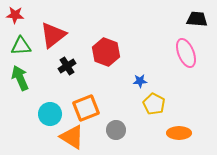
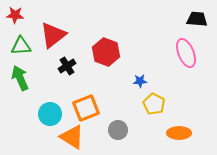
gray circle: moved 2 px right
